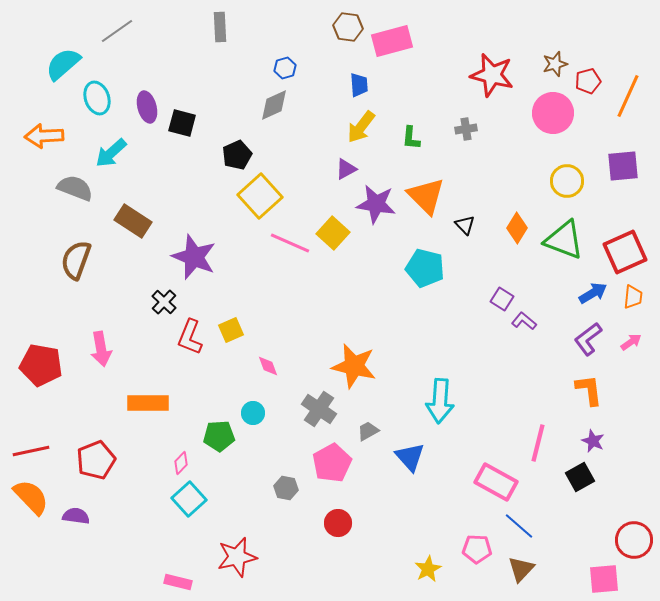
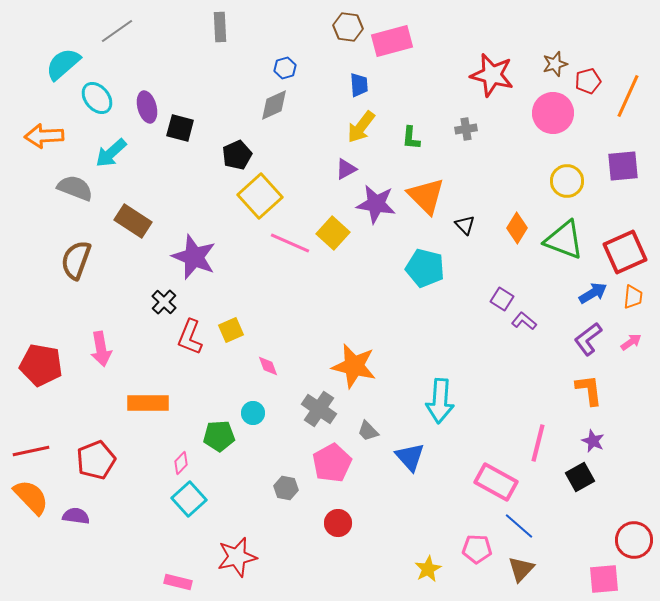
cyan ellipse at (97, 98): rotated 20 degrees counterclockwise
black square at (182, 123): moved 2 px left, 5 px down
gray trapezoid at (368, 431): rotated 105 degrees counterclockwise
